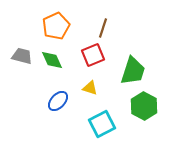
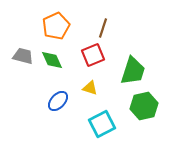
gray trapezoid: moved 1 px right
green hexagon: rotated 20 degrees clockwise
